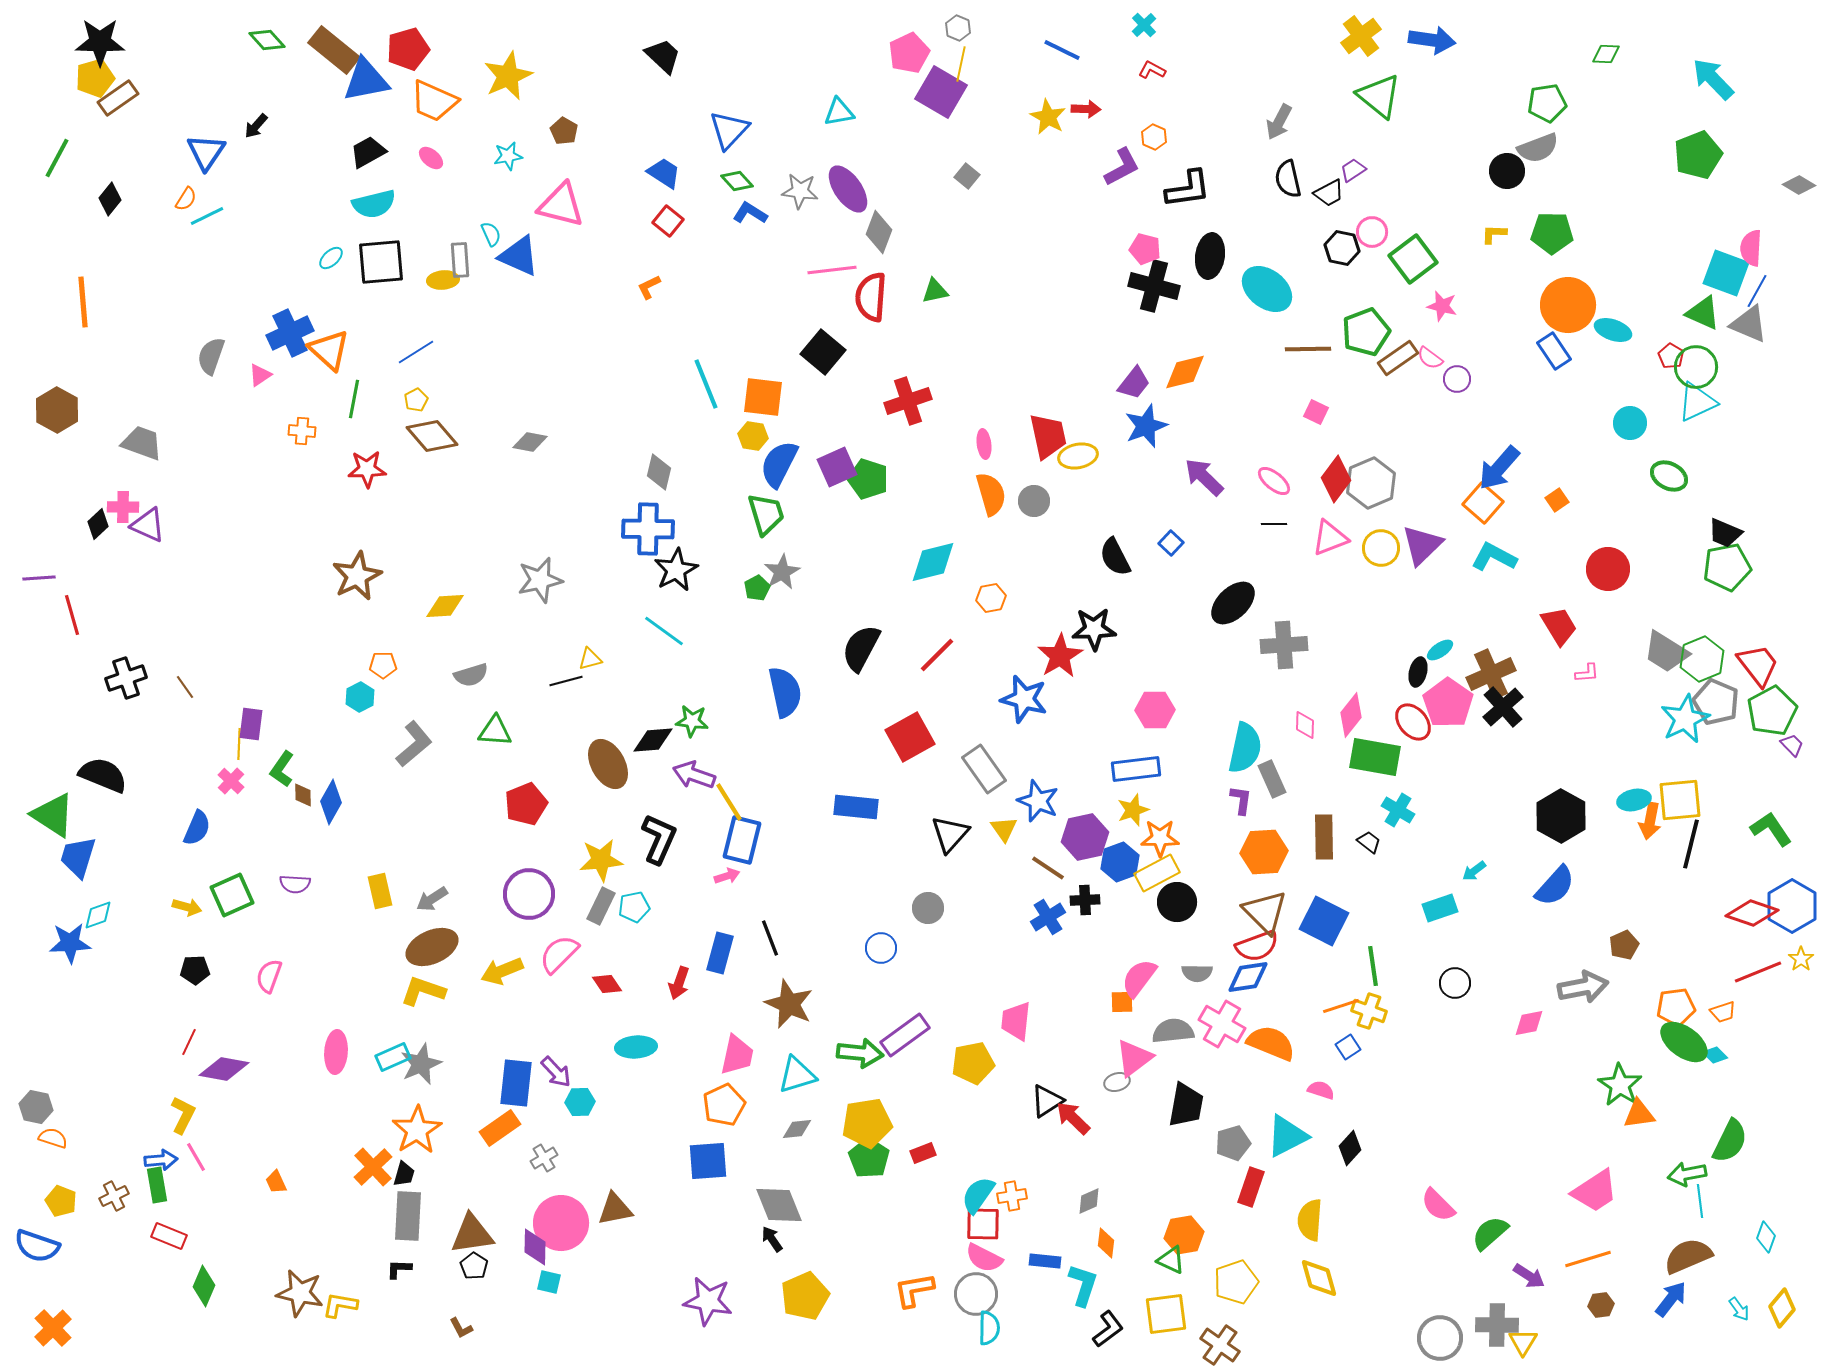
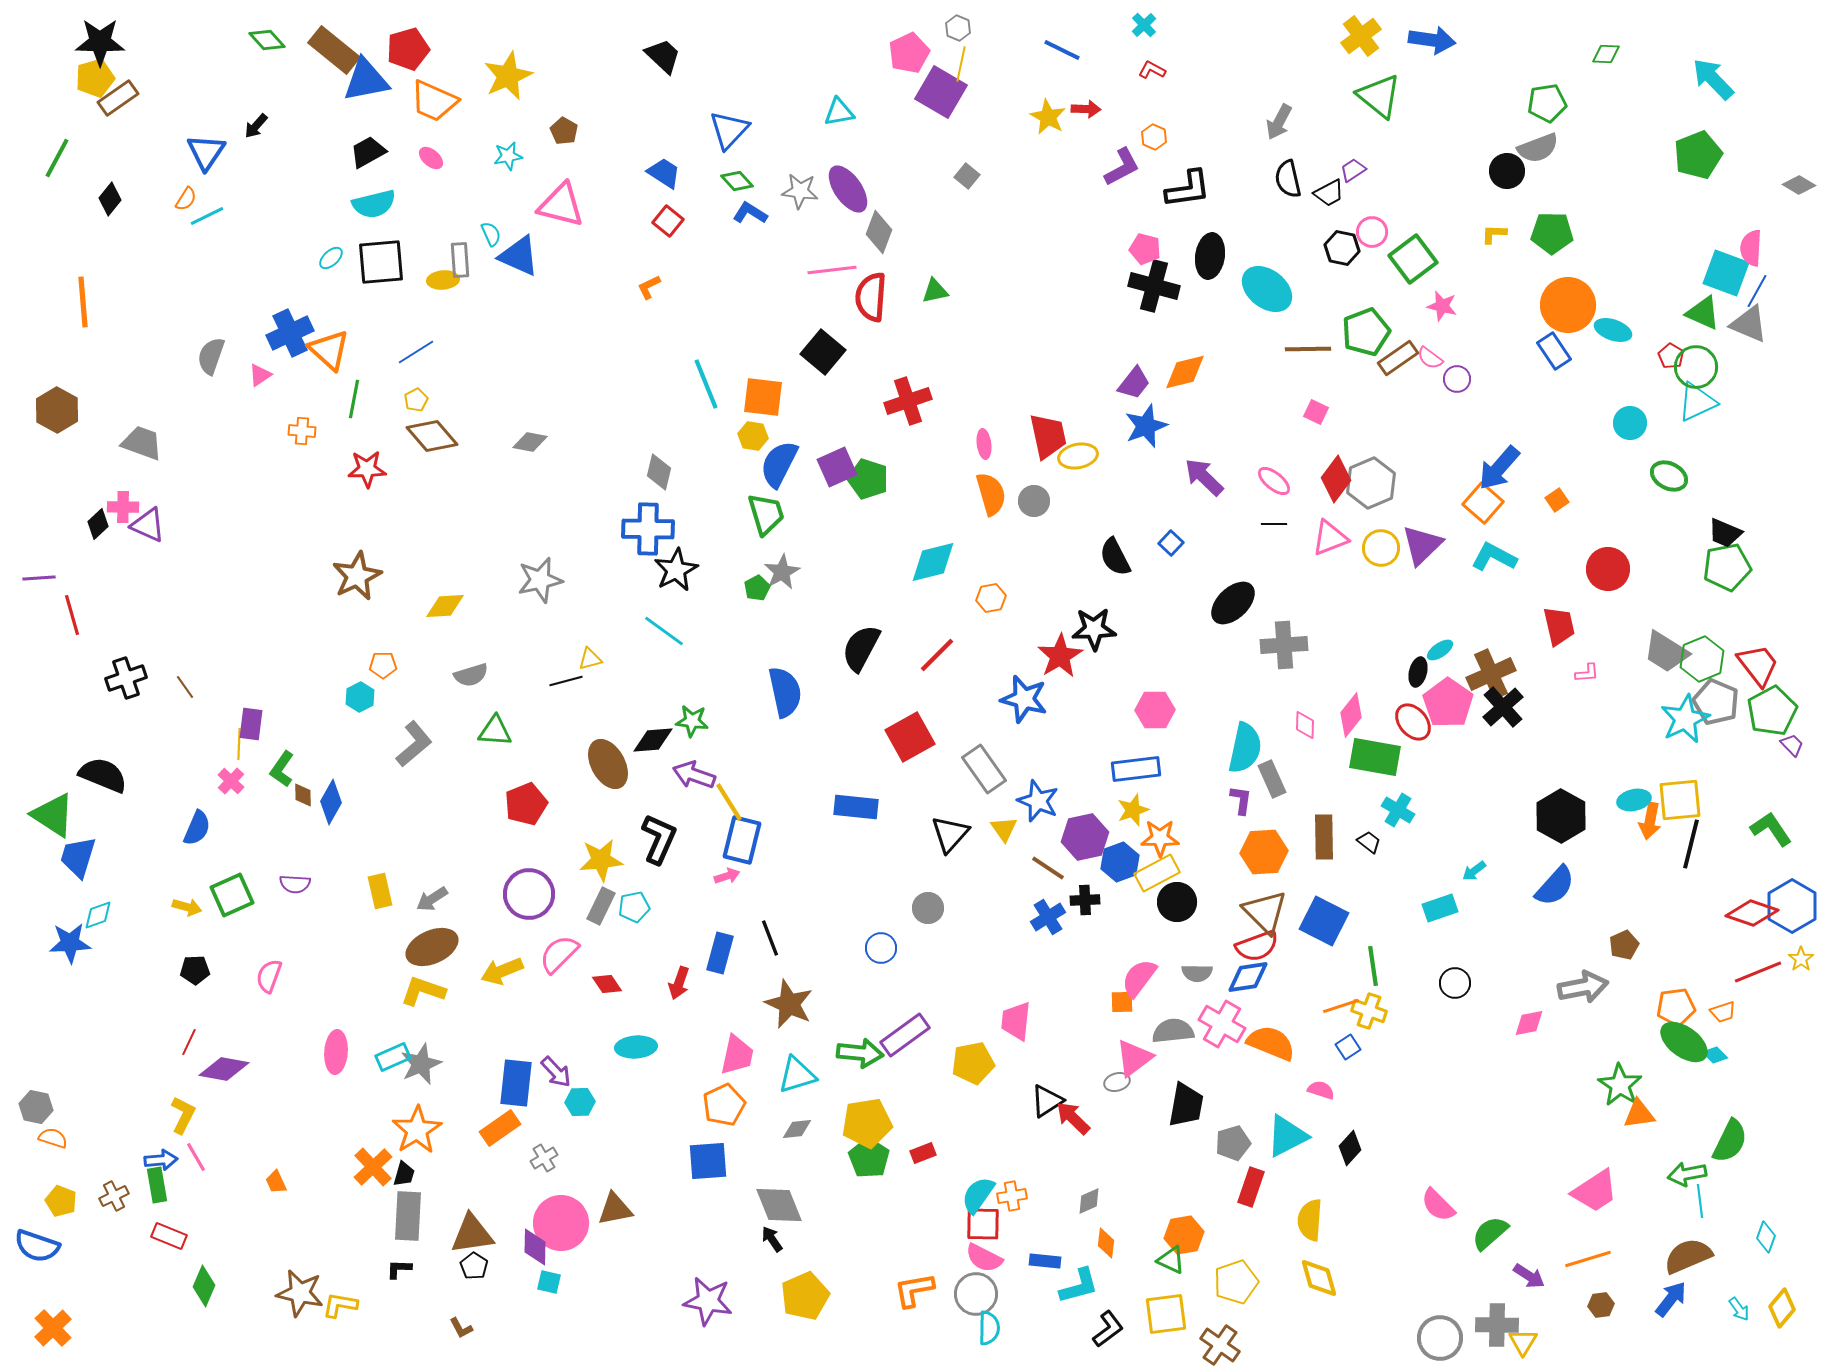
red trapezoid at (1559, 626): rotated 18 degrees clockwise
cyan L-shape at (1083, 1285): moved 4 px left, 1 px down; rotated 57 degrees clockwise
